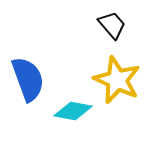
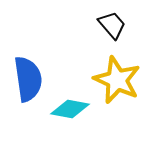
blue semicircle: rotated 12 degrees clockwise
cyan diamond: moved 3 px left, 2 px up
